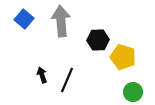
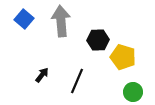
black arrow: rotated 56 degrees clockwise
black line: moved 10 px right, 1 px down
